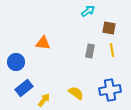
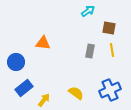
blue cross: rotated 15 degrees counterclockwise
